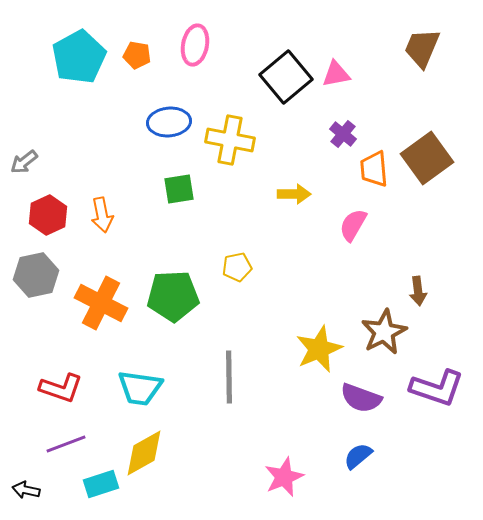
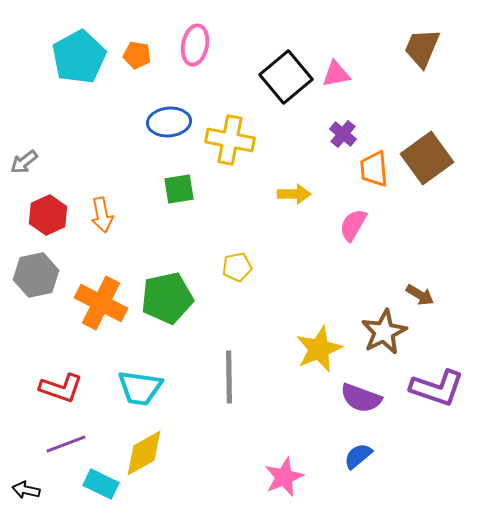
brown arrow: moved 2 px right, 4 px down; rotated 52 degrees counterclockwise
green pentagon: moved 6 px left, 2 px down; rotated 9 degrees counterclockwise
cyan rectangle: rotated 44 degrees clockwise
